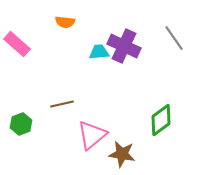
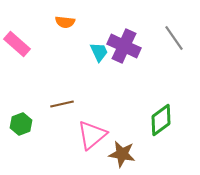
cyan trapezoid: rotated 70 degrees clockwise
